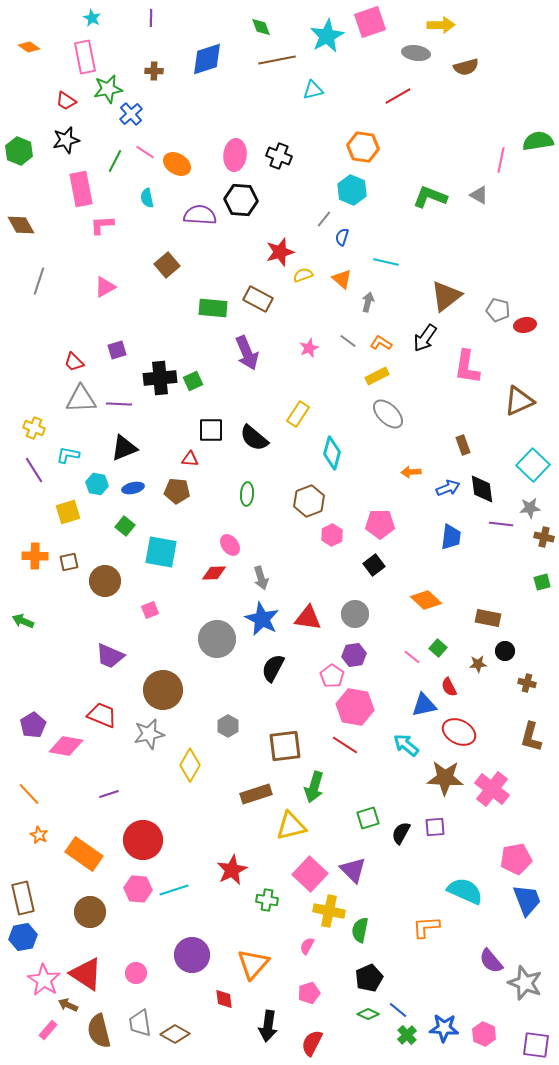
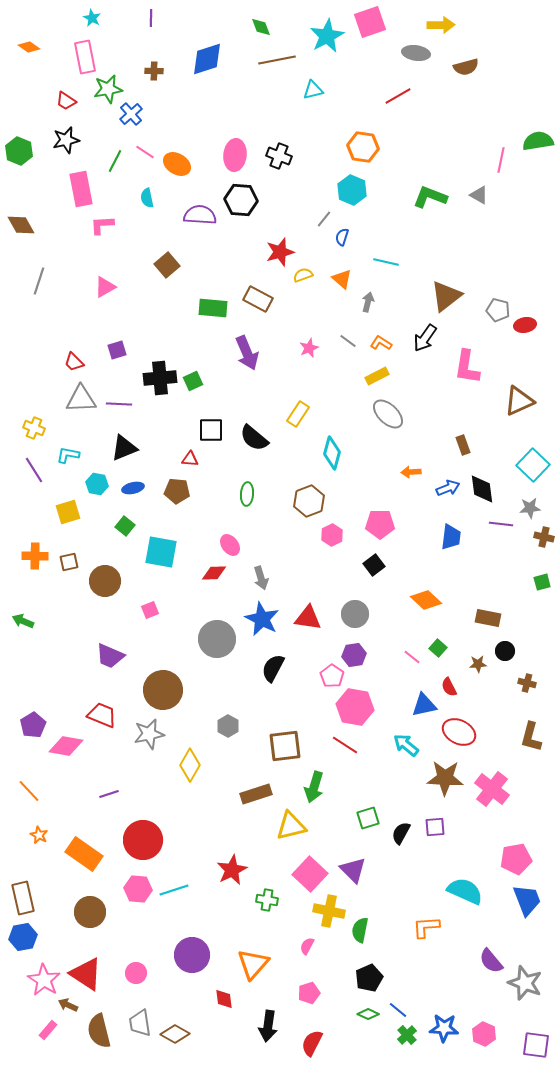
orange line at (29, 794): moved 3 px up
